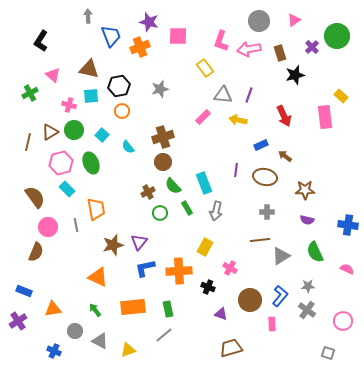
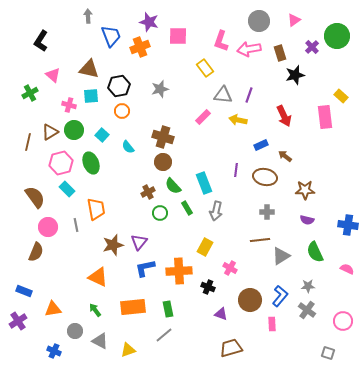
brown cross at (163, 137): rotated 35 degrees clockwise
